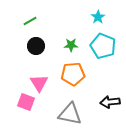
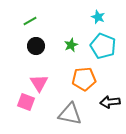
cyan star: rotated 16 degrees counterclockwise
green star: rotated 24 degrees counterclockwise
orange pentagon: moved 11 px right, 5 px down
